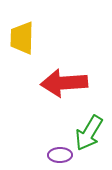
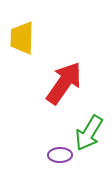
red arrow: rotated 129 degrees clockwise
